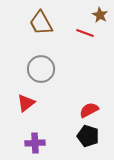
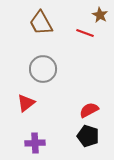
gray circle: moved 2 px right
